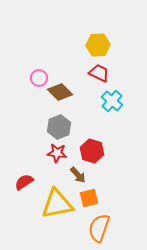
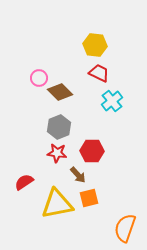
yellow hexagon: moved 3 px left; rotated 10 degrees clockwise
cyan cross: rotated 10 degrees clockwise
red hexagon: rotated 15 degrees counterclockwise
orange semicircle: moved 26 px right
